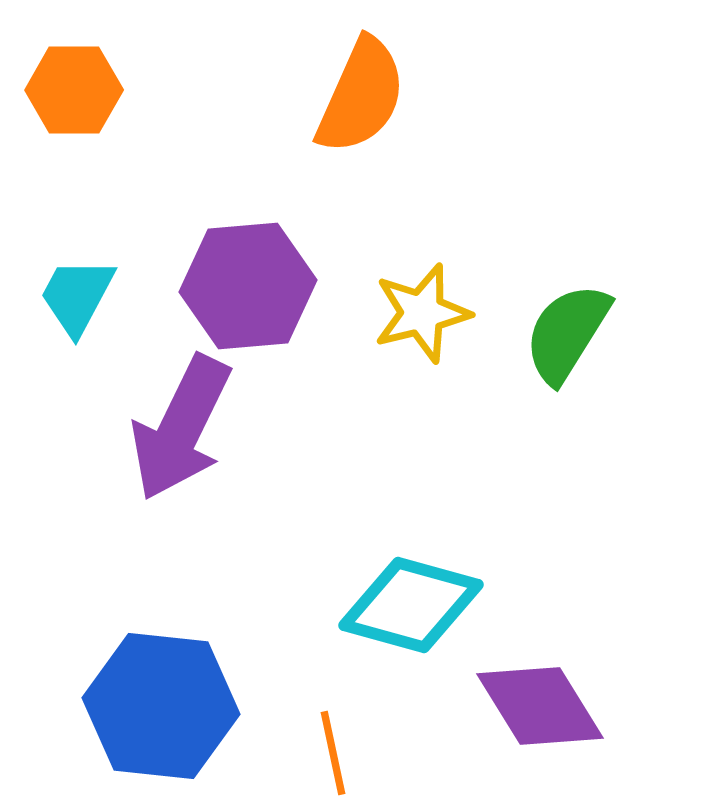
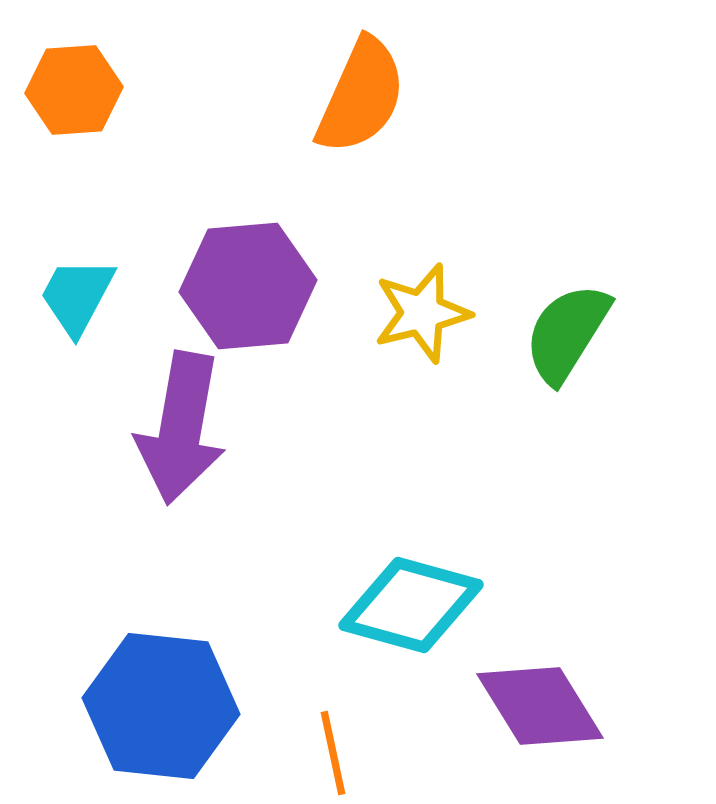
orange hexagon: rotated 4 degrees counterclockwise
purple arrow: rotated 16 degrees counterclockwise
